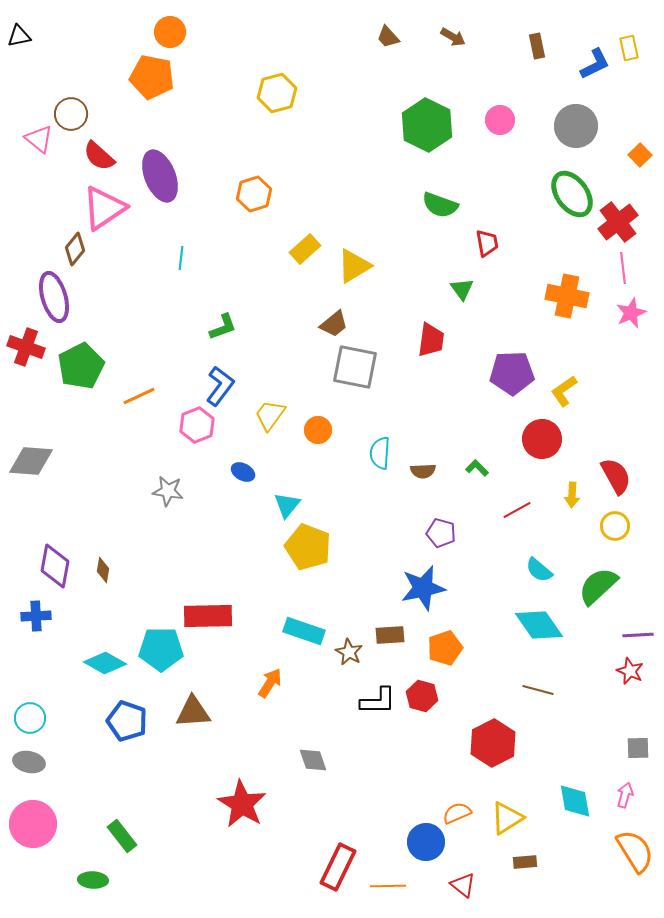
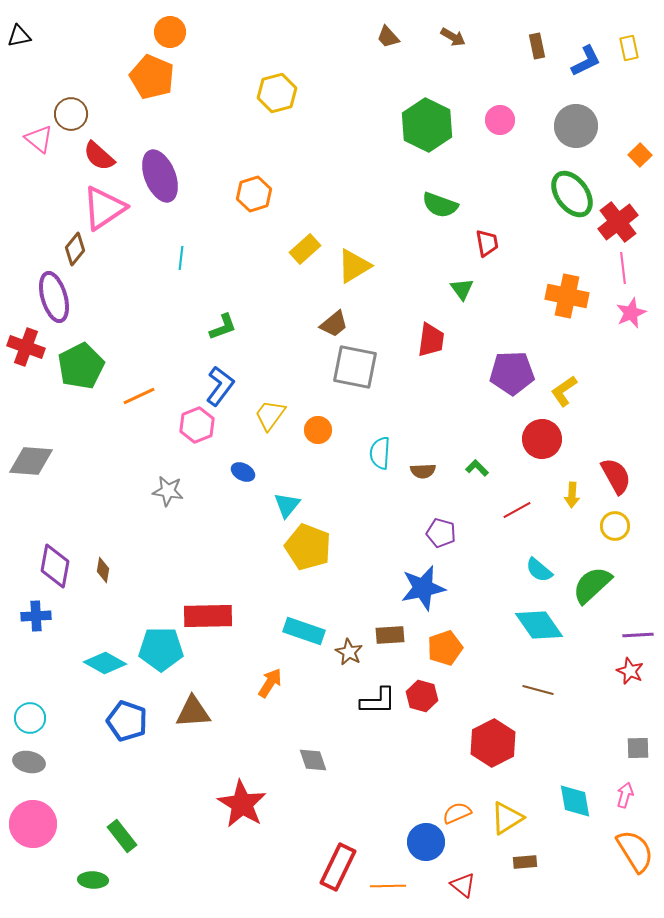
blue L-shape at (595, 64): moved 9 px left, 3 px up
orange pentagon at (152, 77): rotated 12 degrees clockwise
green semicircle at (598, 586): moved 6 px left, 1 px up
